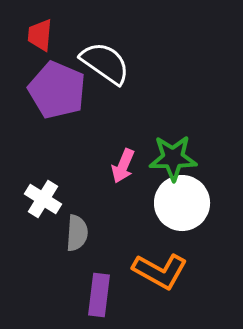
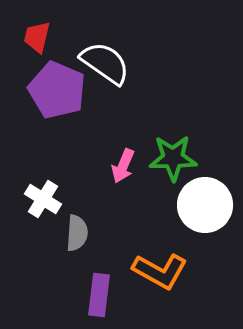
red trapezoid: moved 3 px left, 2 px down; rotated 8 degrees clockwise
white circle: moved 23 px right, 2 px down
